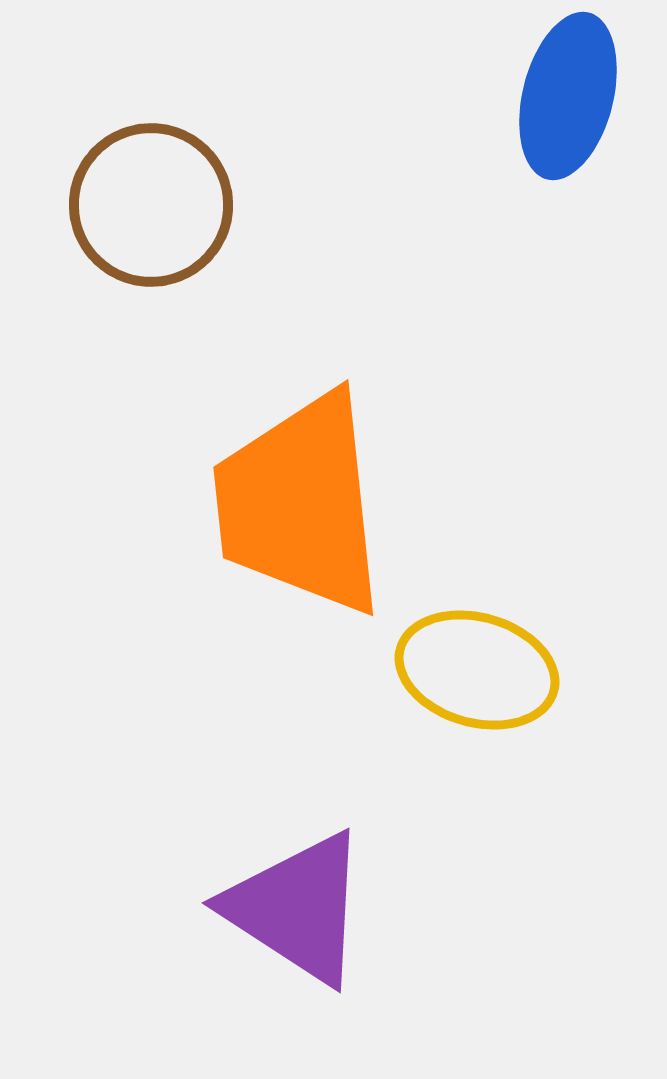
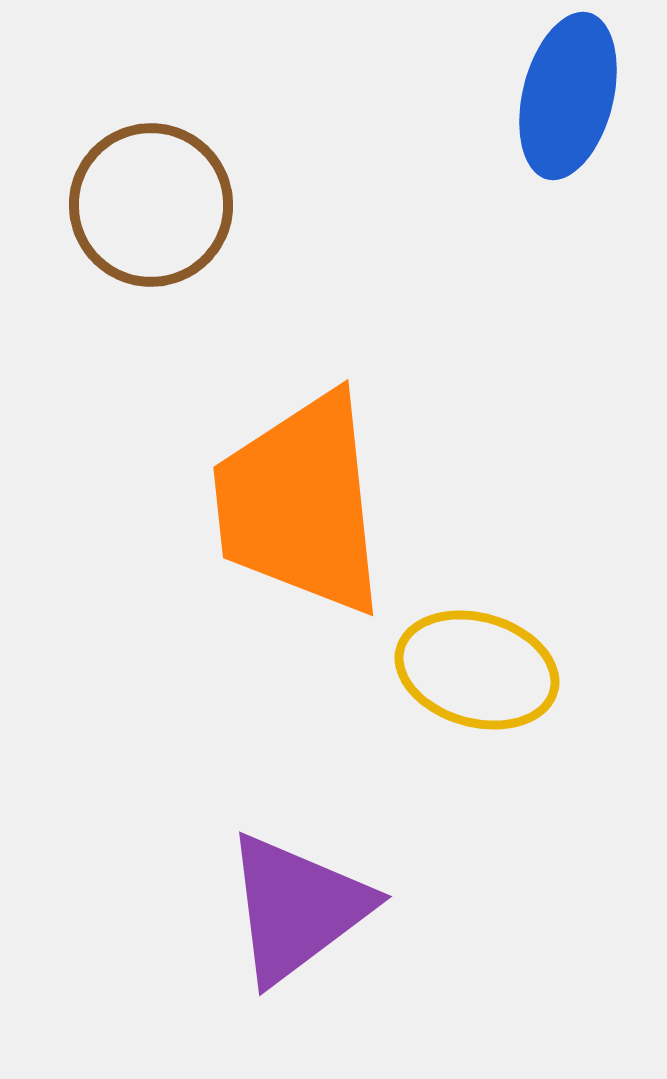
purple triangle: rotated 50 degrees clockwise
